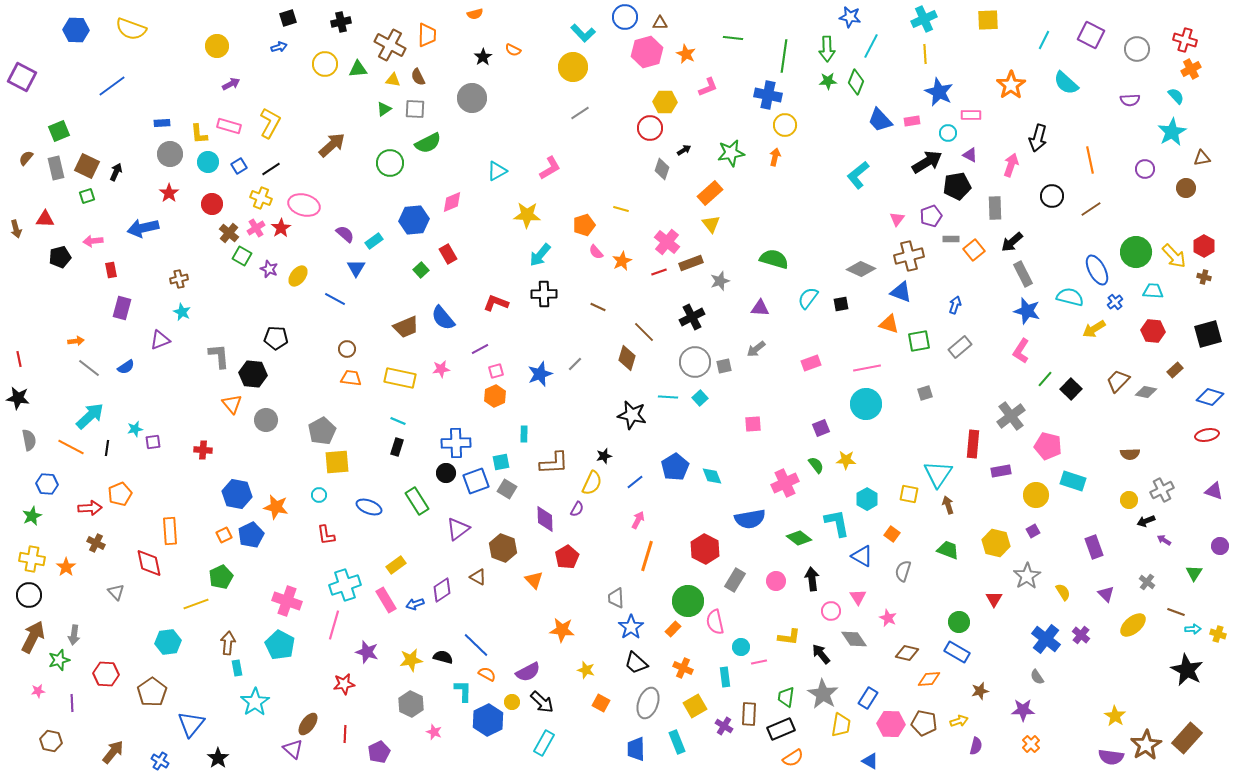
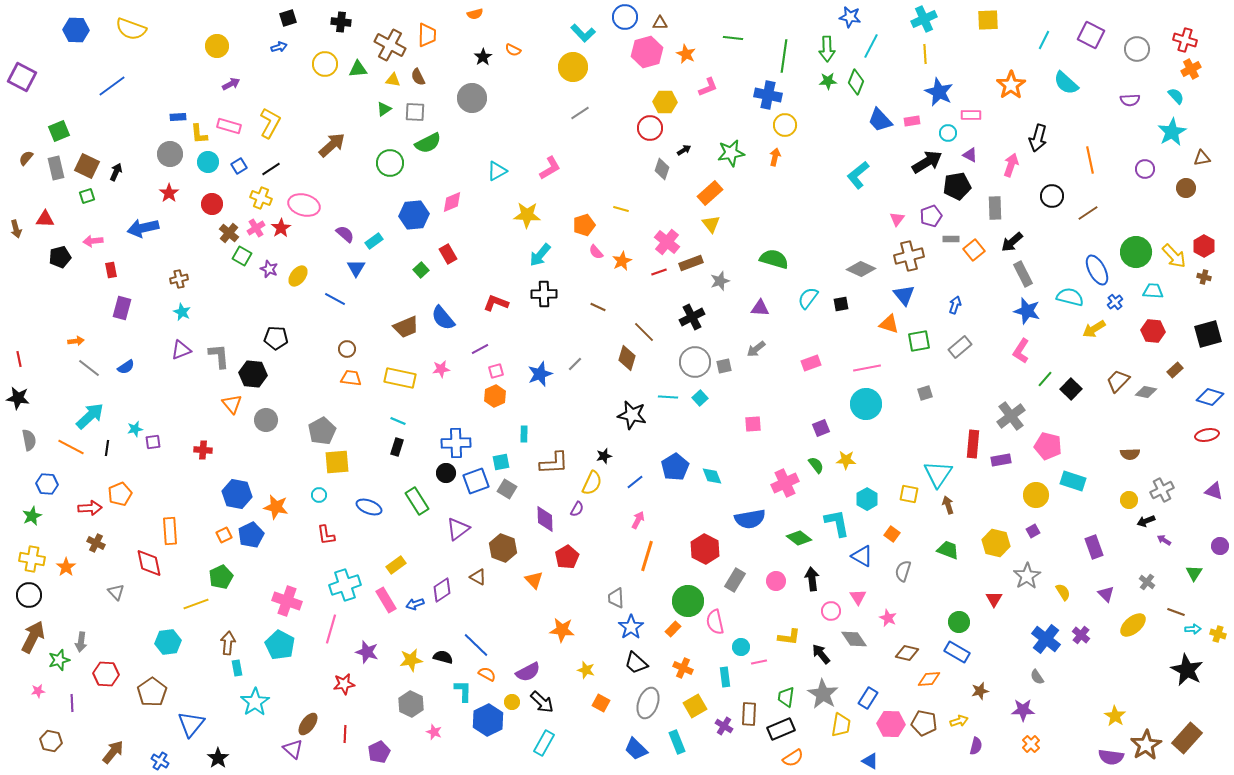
black cross at (341, 22): rotated 18 degrees clockwise
gray square at (415, 109): moved 3 px down
blue rectangle at (162, 123): moved 16 px right, 6 px up
brown line at (1091, 209): moved 3 px left, 4 px down
blue hexagon at (414, 220): moved 5 px up
blue triangle at (901, 292): moved 3 px right, 3 px down; rotated 30 degrees clockwise
purple triangle at (160, 340): moved 21 px right, 10 px down
purple rectangle at (1001, 471): moved 11 px up
pink line at (334, 625): moved 3 px left, 4 px down
gray arrow at (74, 635): moved 7 px right, 7 px down
blue trapezoid at (636, 749): rotated 45 degrees counterclockwise
